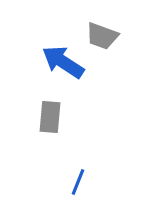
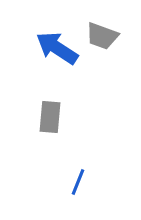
blue arrow: moved 6 px left, 14 px up
